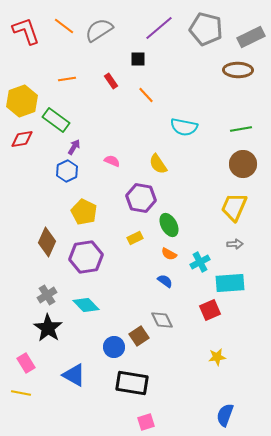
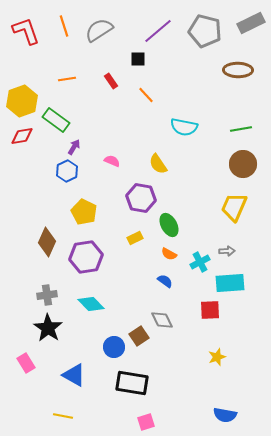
orange line at (64, 26): rotated 35 degrees clockwise
purple line at (159, 28): moved 1 px left, 3 px down
gray pentagon at (206, 29): moved 1 px left, 2 px down
gray rectangle at (251, 37): moved 14 px up
red diamond at (22, 139): moved 3 px up
gray arrow at (235, 244): moved 8 px left, 7 px down
gray cross at (47, 295): rotated 24 degrees clockwise
cyan diamond at (86, 305): moved 5 px right, 1 px up
red square at (210, 310): rotated 20 degrees clockwise
yellow star at (217, 357): rotated 12 degrees counterclockwise
yellow line at (21, 393): moved 42 px right, 23 px down
blue semicircle at (225, 415): rotated 100 degrees counterclockwise
